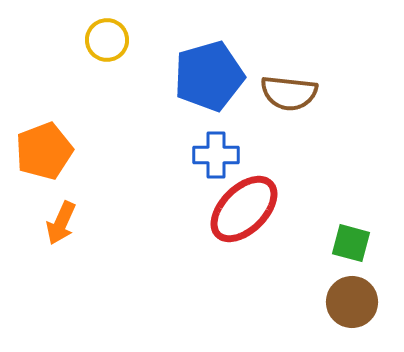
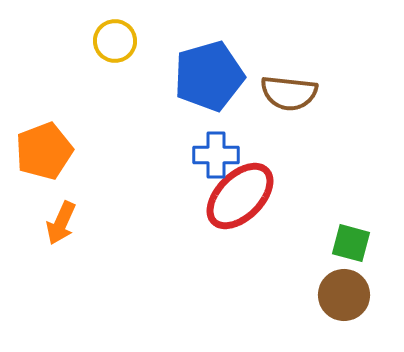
yellow circle: moved 8 px right, 1 px down
red ellipse: moved 4 px left, 13 px up
brown circle: moved 8 px left, 7 px up
